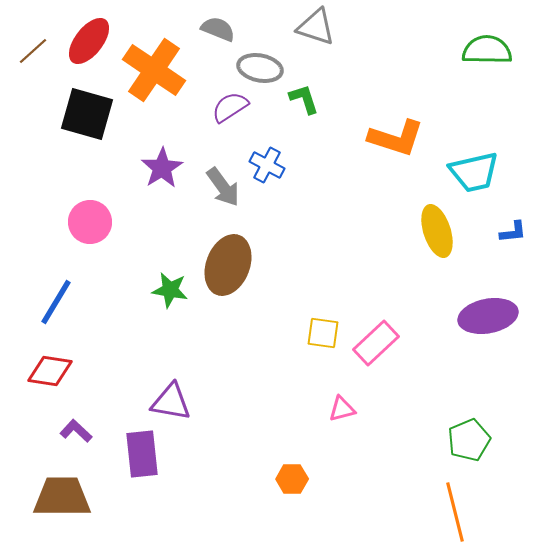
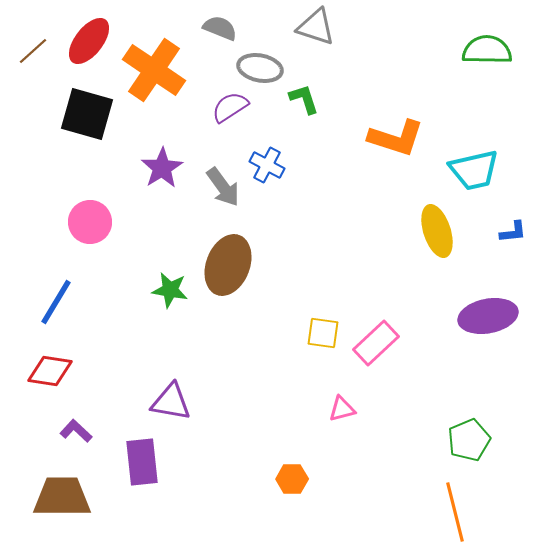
gray semicircle: moved 2 px right, 1 px up
cyan trapezoid: moved 2 px up
purple rectangle: moved 8 px down
